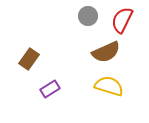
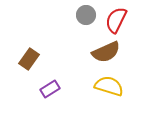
gray circle: moved 2 px left, 1 px up
red semicircle: moved 6 px left
